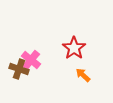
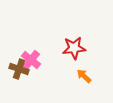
red star: rotated 30 degrees clockwise
orange arrow: moved 1 px right, 1 px down
